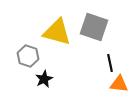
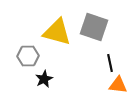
gray hexagon: rotated 20 degrees counterclockwise
orange triangle: moved 1 px left, 1 px down
